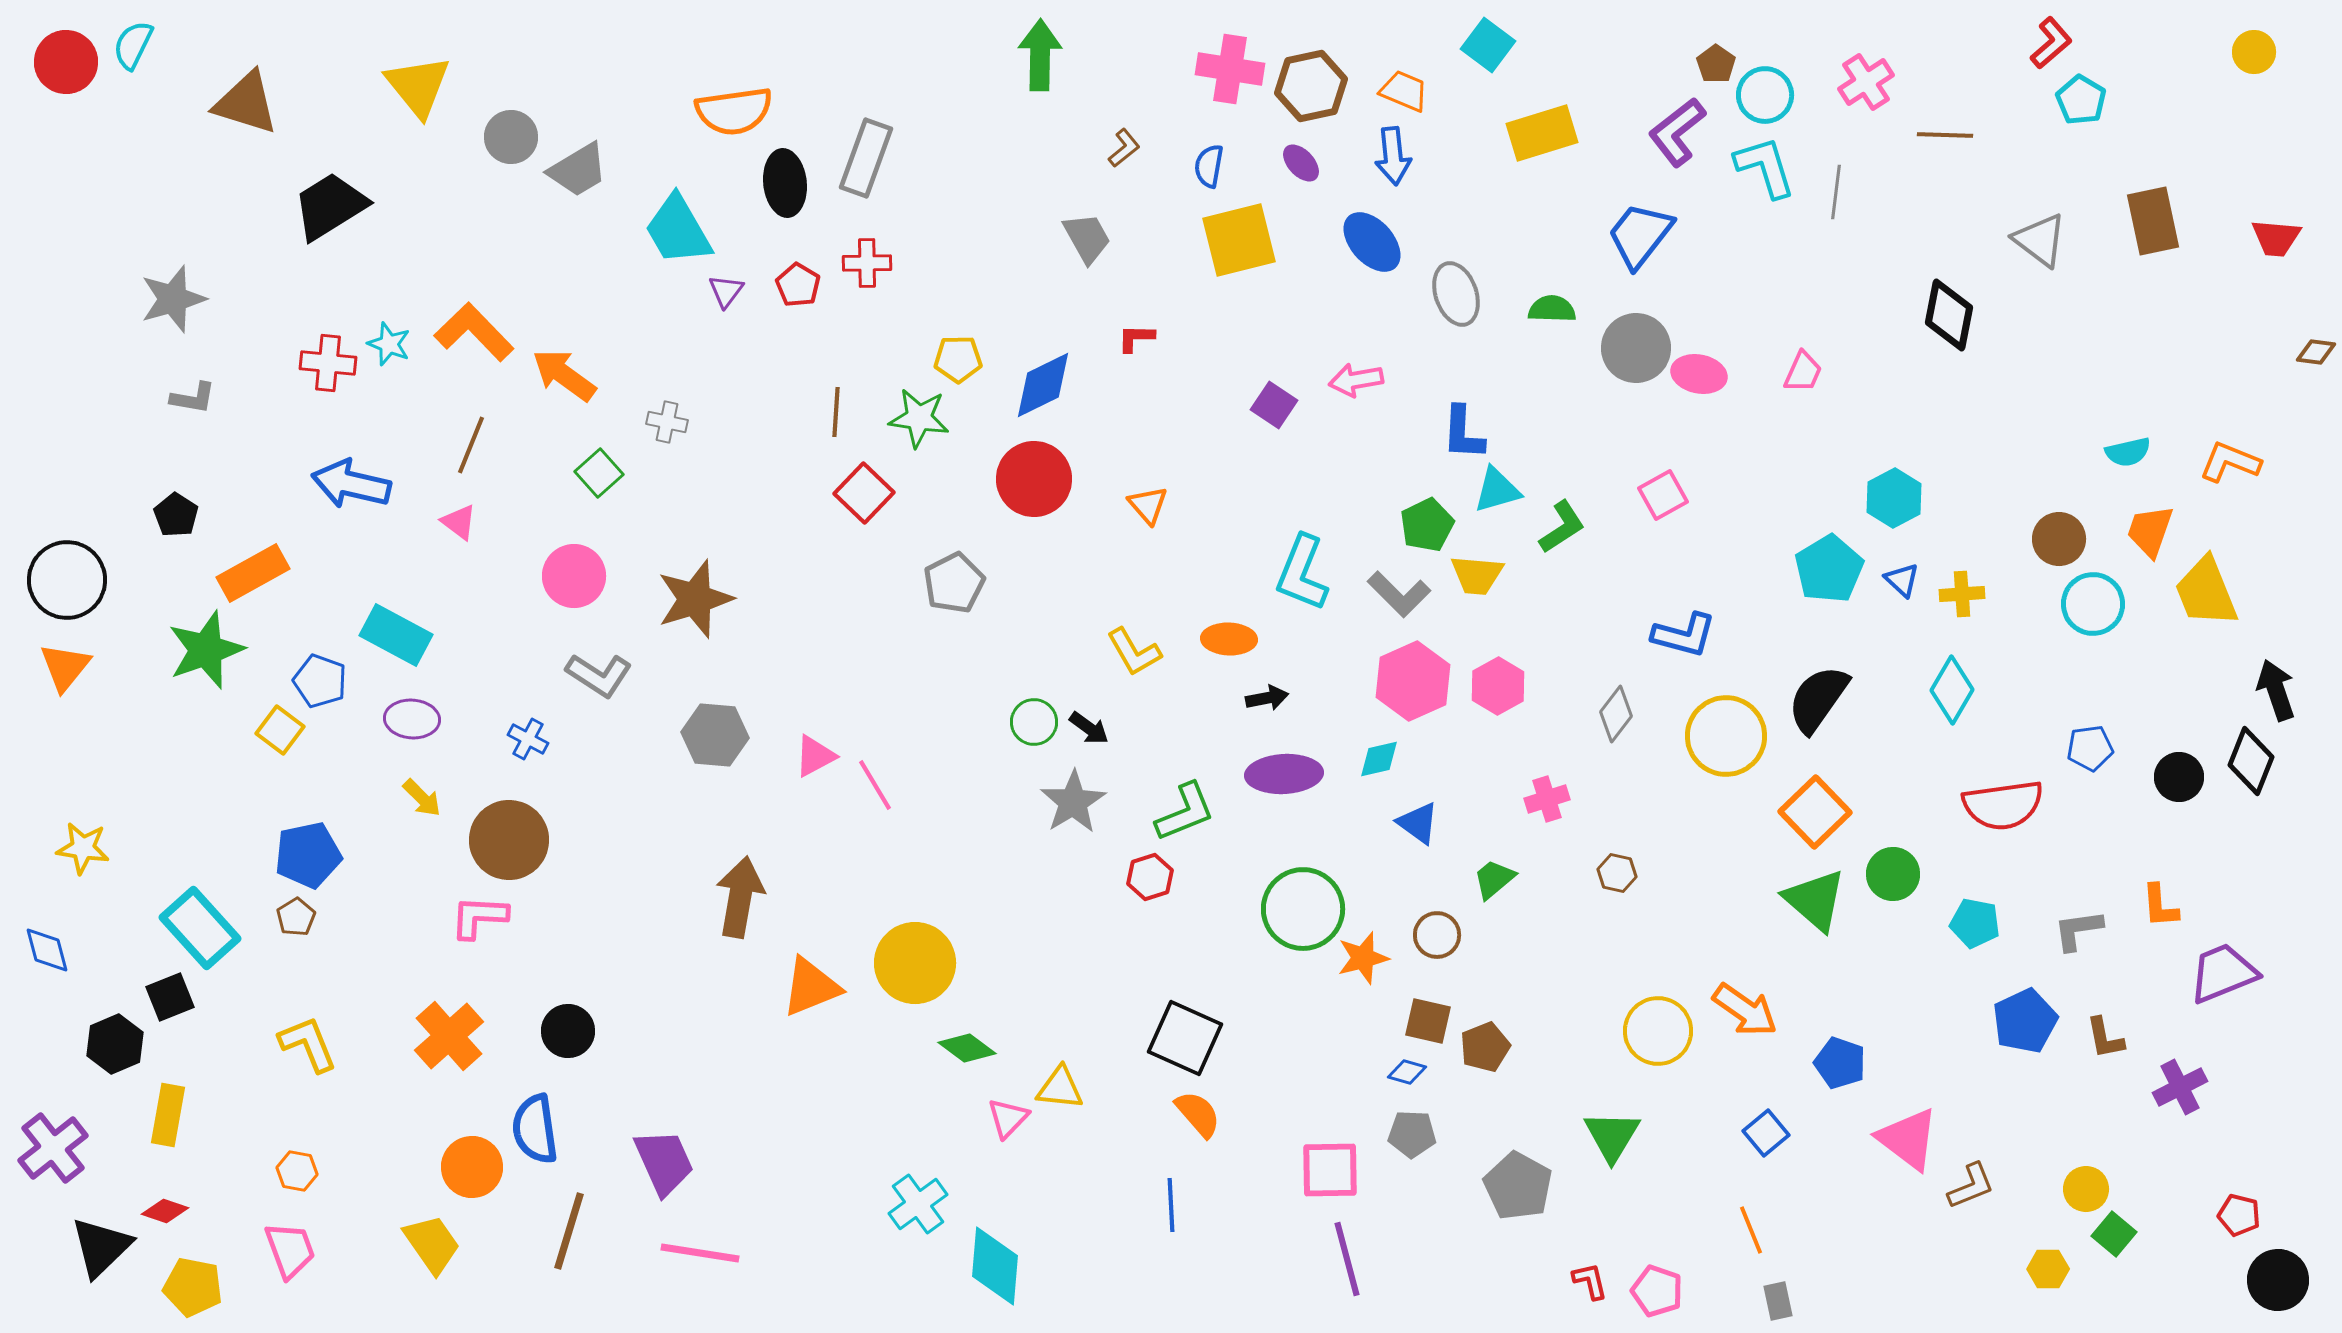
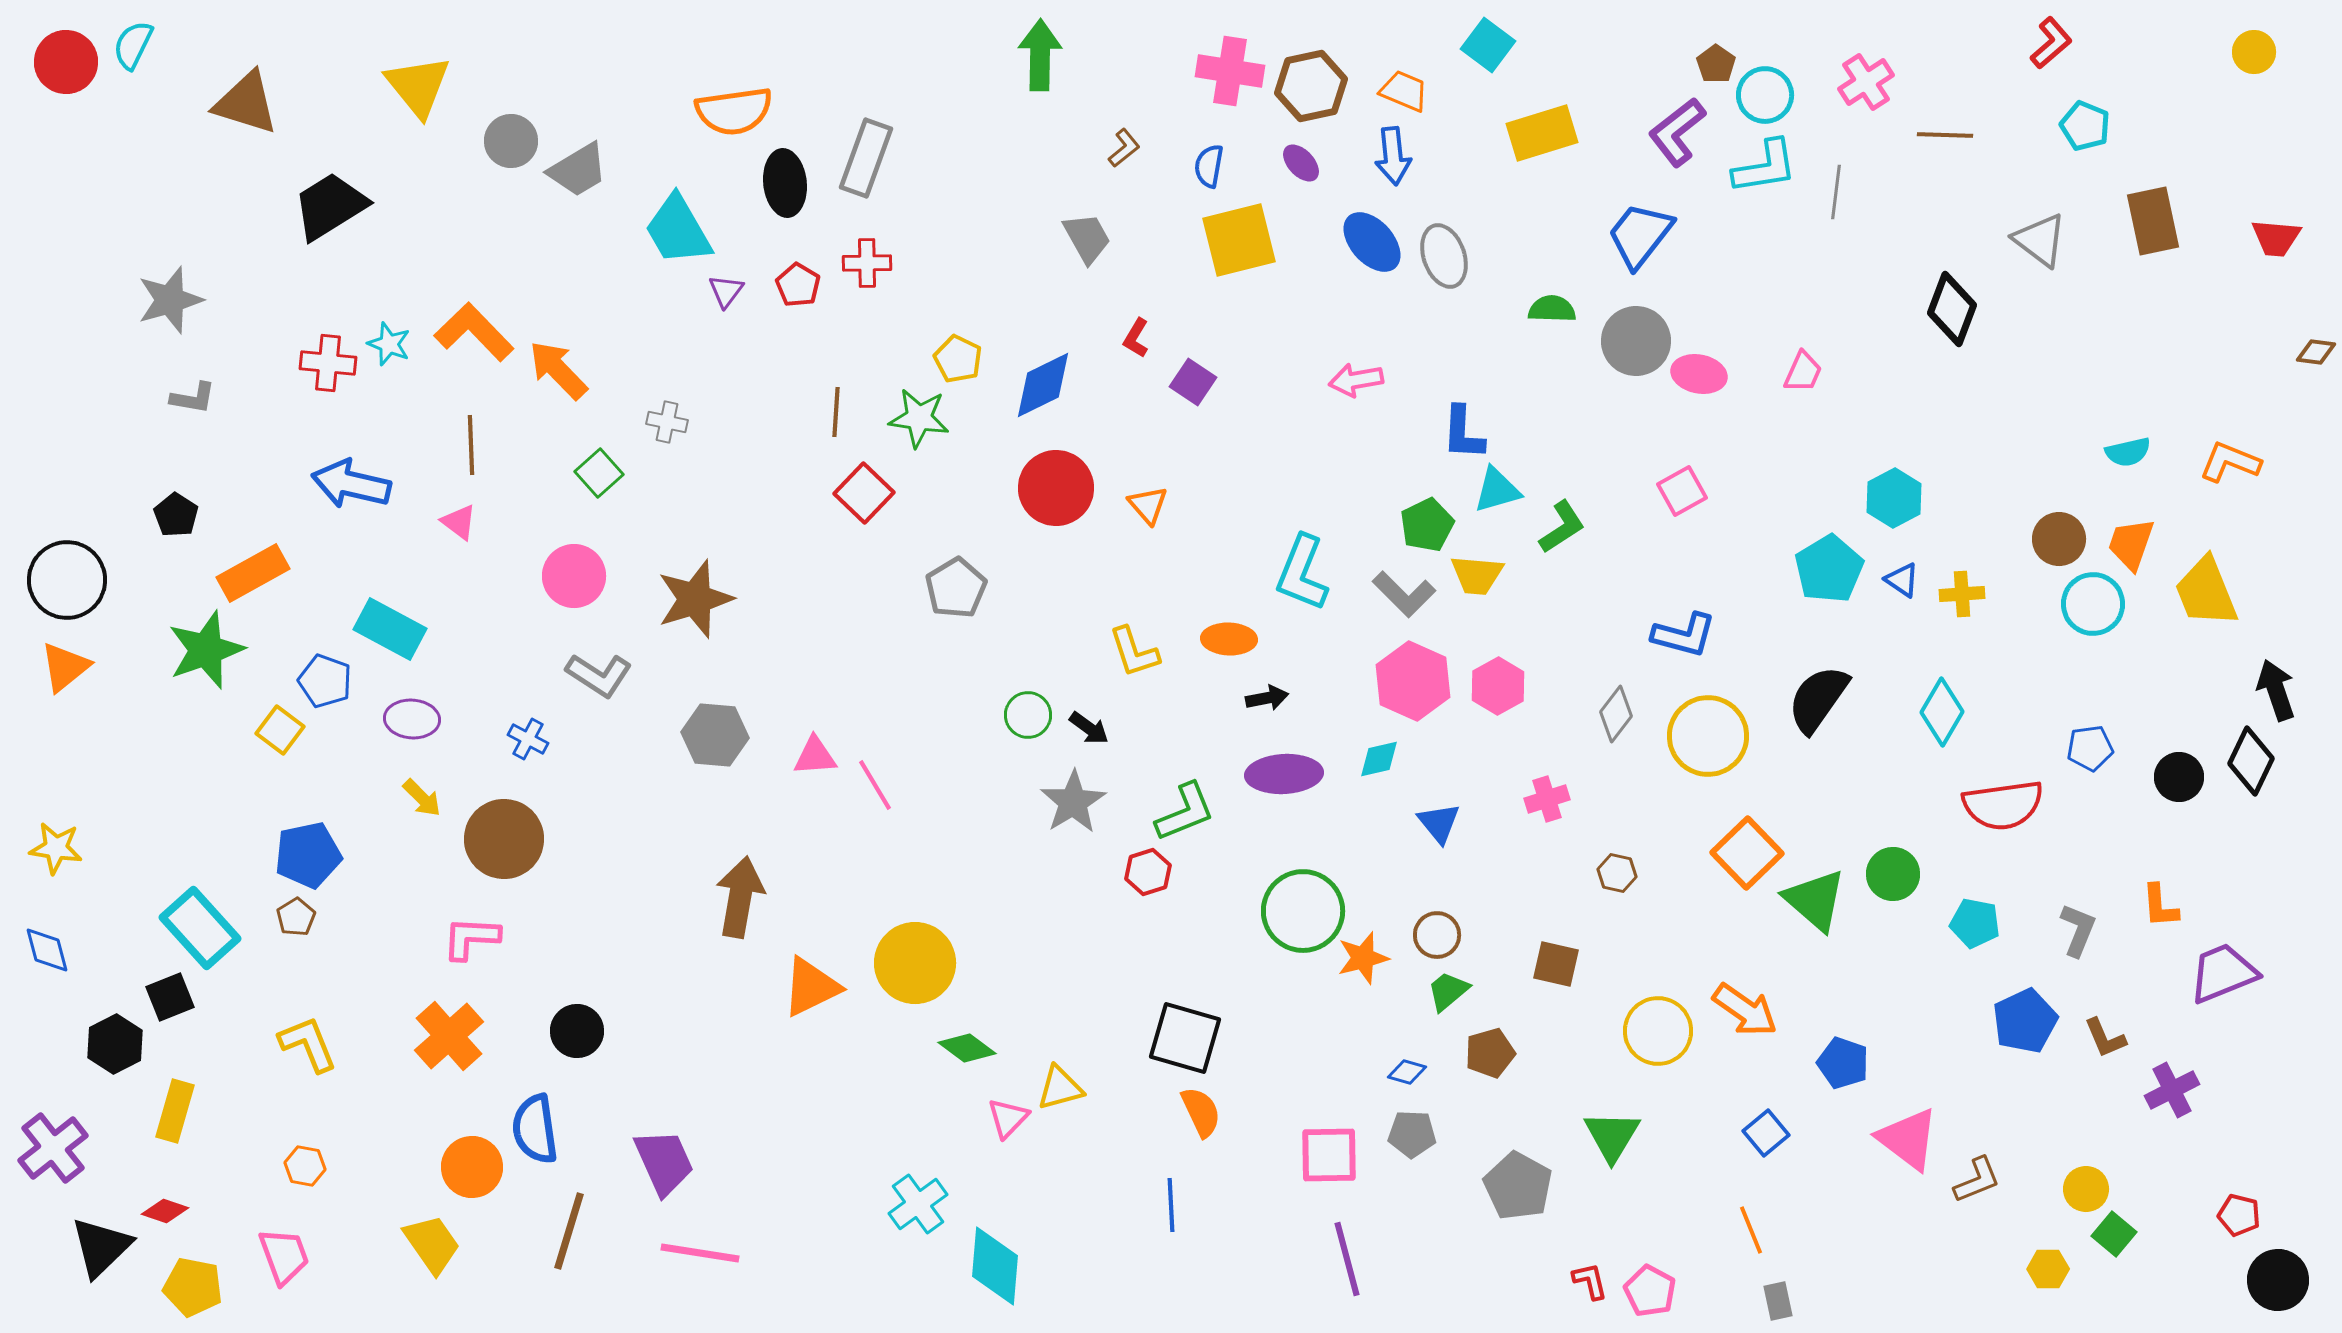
pink cross at (1230, 69): moved 2 px down
cyan pentagon at (2081, 100): moved 4 px right, 26 px down; rotated 9 degrees counterclockwise
gray circle at (511, 137): moved 4 px down
cyan L-shape at (1765, 167): rotated 98 degrees clockwise
gray ellipse at (1456, 294): moved 12 px left, 38 px up
gray star at (173, 299): moved 3 px left, 1 px down
black diamond at (1949, 315): moved 3 px right, 6 px up; rotated 10 degrees clockwise
red L-shape at (1136, 338): rotated 60 degrees counterclockwise
gray circle at (1636, 348): moved 7 px up
yellow pentagon at (958, 359): rotated 27 degrees clockwise
orange arrow at (564, 375): moved 6 px left, 5 px up; rotated 10 degrees clockwise
purple square at (1274, 405): moved 81 px left, 23 px up
brown line at (471, 445): rotated 24 degrees counterclockwise
red circle at (1034, 479): moved 22 px right, 9 px down
pink square at (1663, 495): moved 19 px right, 4 px up
orange trapezoid at (2150, 531): moved 19 px left, 13 px down
blue triangle at (1902, 580): rotated 9 degrees counterclockwise
gray pentagon at (954, 583): moved 2 px right, 5 px down; rotated 4 degrees counterclockwise
gray L-shape at (1399, 594): moved 5 px right
cyan rectangle at (396, 635): moved 6 px left, 6 px up
yellow L-shape at (1134, 652): rotated 12 degrees clockwise
orange triangle at (65, 667): rotated 12 degrees clockwise
blue pentagon at (320, 681): moved 5 px right
pink hexagon at (1413, 681): rotated 12 degrees counterclockwise
cyan diamond at (1952, 690): moved 10 px left, 22 px down
green circle at (1034, 722): moved 6 px left, 7 px up
yellow circle at (1726, 736): moved 18 px left
pink triangle at (815, 756): rotated 24 degrees clockwise
black diamond at (2251, 761): rotated 4 degrees clockwise
orange square at (1815, 812): moved 68 px left, 41 px down
blue triangle at (1418, 823): moved 21 px right; rotated 15 degrees clockwise
brown circle at (509, 840): moved 5 px left, 1 px up
yellow star at (83, 848): moved 27 px left
red hexagon at (1150, 877): moved 2 px left, 5 px up
green trapezoid at (1494, 879): moved 46 px left, 112 px down
green circle at (1303, 909): moved 2 px down
pink L-shape at (479, 917): moved 8 px left, 21 px down
gray L-shape at (2078, 930): rotated 120 degrees clockwise
orange triangle at (811, 987): rotated 4 degrees counterclockwise
brown square at (1428, 1021): moved 128 px right, 57 px up
black circle at (568, 1031): moved 9 px right
black square at (1185, 1038): rotated 8 degrees counterclockwise
brown L-shape at (2105, 1038): rotated 12 degrees counterclockwise
black hexagon at (115, 1044): rotated 4 degrees counterclockwise
brown pentagon at (1485, 1047): moved 5 px right, 6 px down; rotated 6 degrees clockwise
blue pentagon at (1840, 1063): moved 3 px right
purple cross at (2180, 1087): moved 8 px left, 3 px down
yellow triangle at (1060, 1088): rotated 21 degrees counterclockwise
orange semicircle at (1198, 1114): moved 3 px right, 2 px up; rotated 16 degrees clockwise
yellow rectangle at (168, 1115): moved 7 px right, 4 px up; rotated 6 degrees clockwise
pink square at (1330, 1170): moved 1 px left, 15 px up
orange hexagon at (297, 1171): moved 8 px right, 5 px up
brown L-shape at (1971, 1186): moved 6 px right, 6 px up
pink trapezoid at (290, 1250): moved 6 px left, 6 px down
pink pentagon at (1657, 1291): moved 7 px left; rotated 9 degrees clockwise
